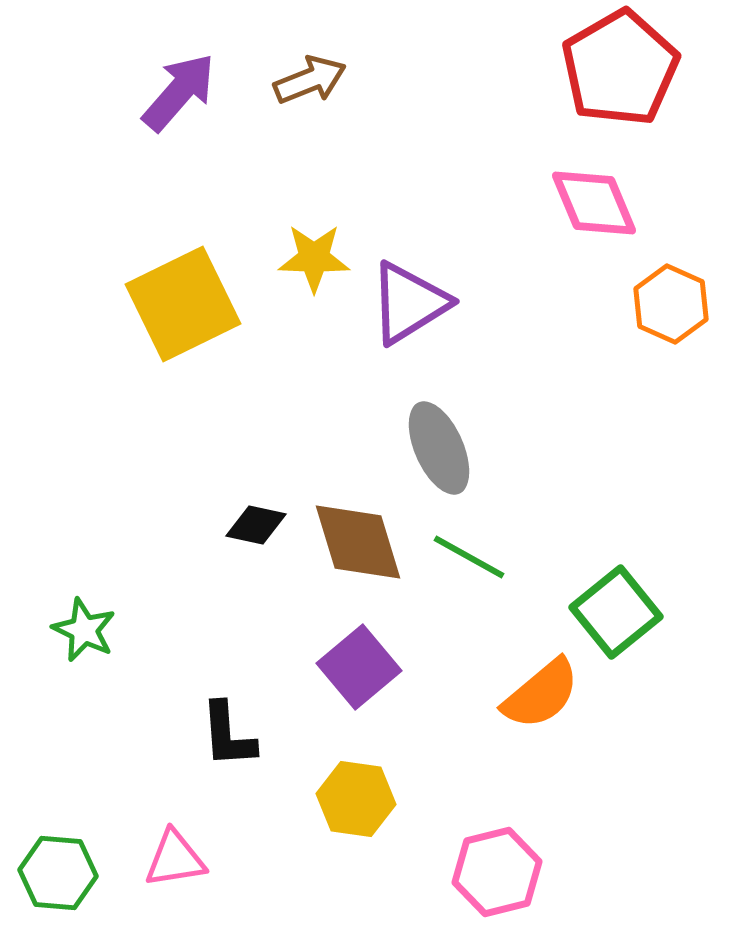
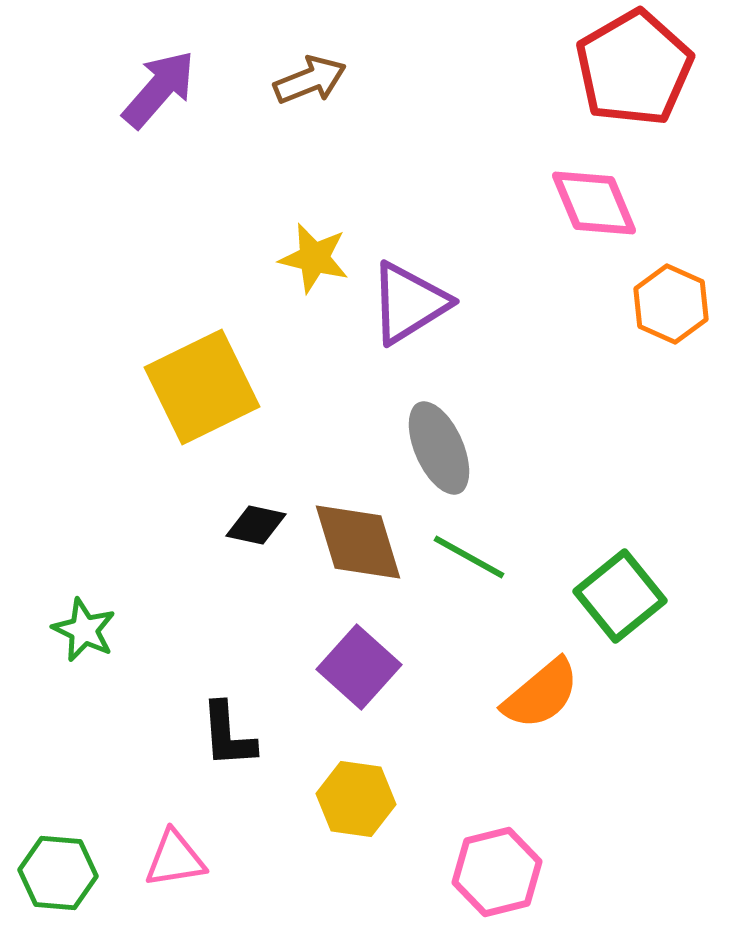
red pentagon: moved 14 px right
purple arrow: moved 20 px left, 3 px up
yellow star: rotated 12 degrees clockwise
yellow square: moved 19 px right, 83 px down
green square: moved 4 px right, 16 px up
purple square: rotated 8 degrees counterclockwise
